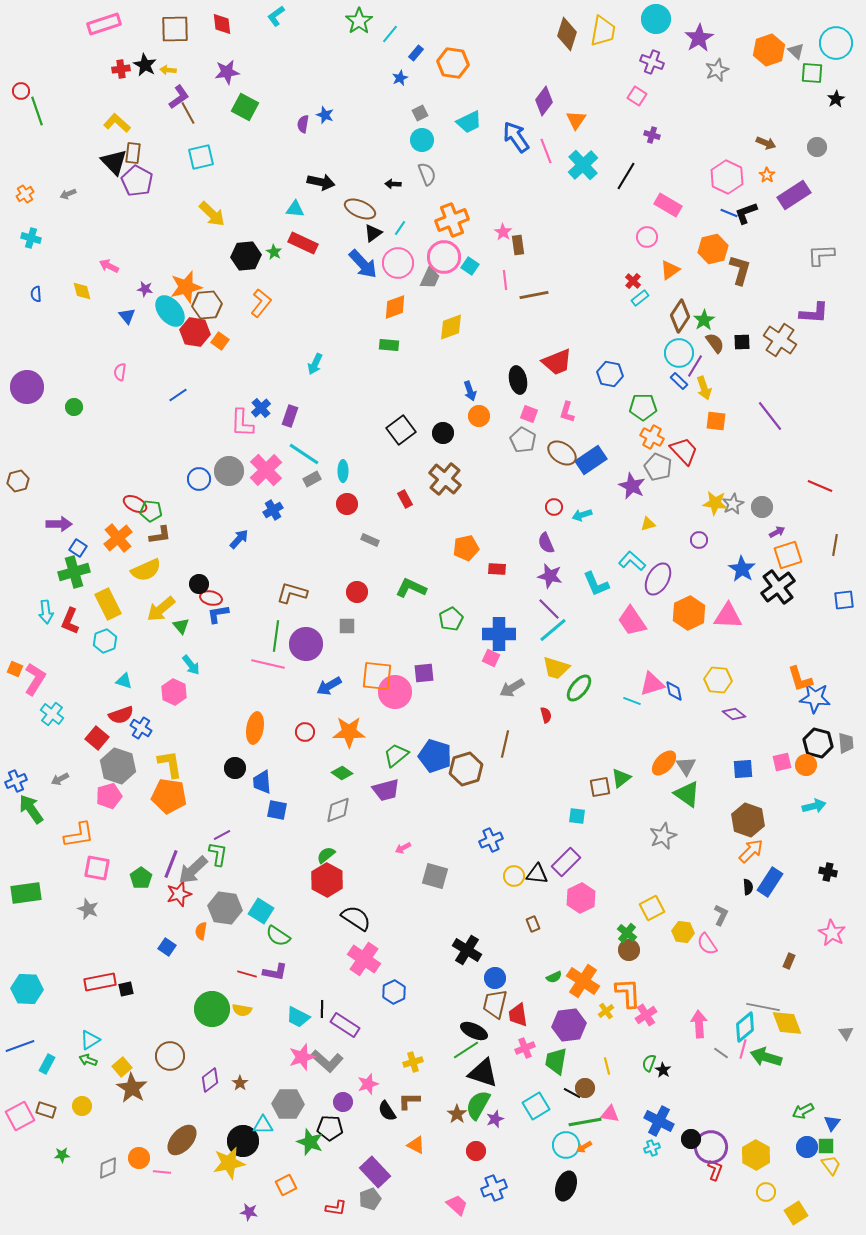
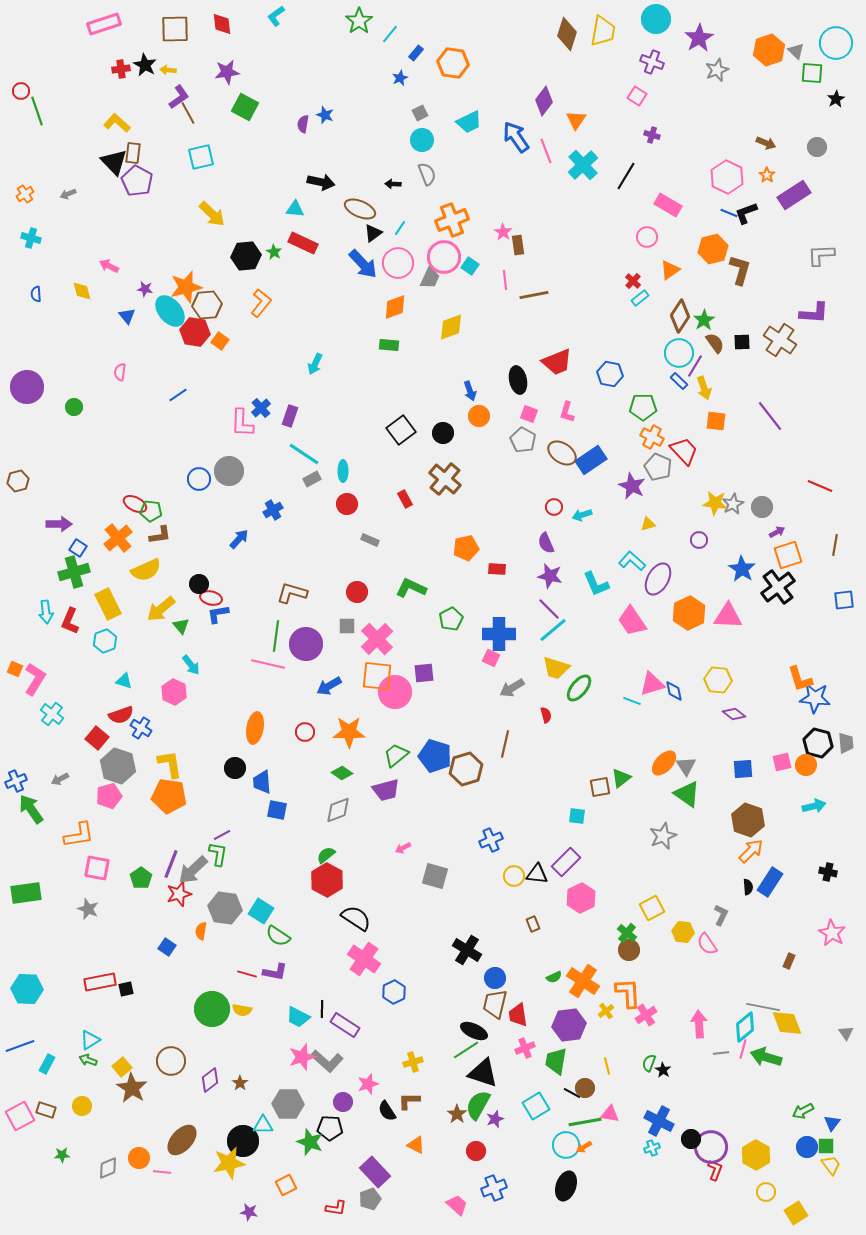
pink cross at (266, 470): moved 111 px right, 169 px down
gray line at (721, 1053): rotated 42 degrees counterclockwise
brown circle at (170, 1056): moved 1 px right, 5 px down
